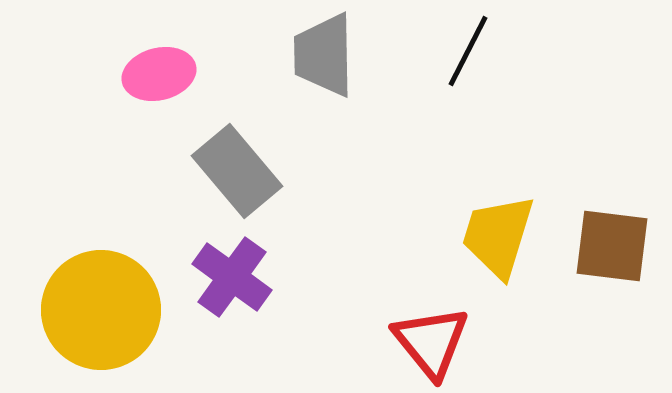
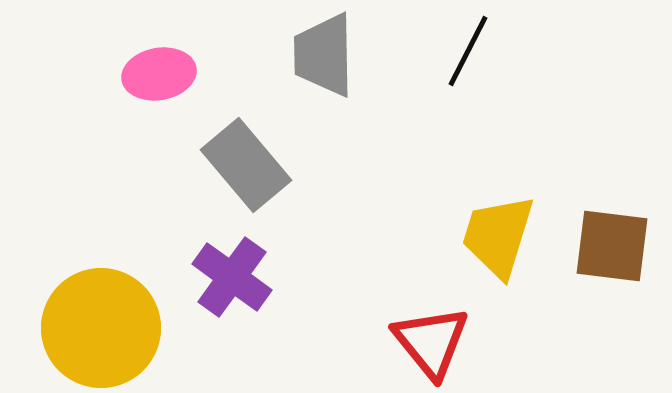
pink ellipse: rotated 4 degrees clockwise
gray rectangle: moved 9 px right, 6 px up
yellow circle: moved 18 px down
